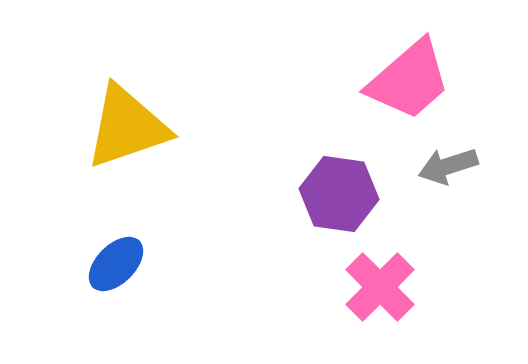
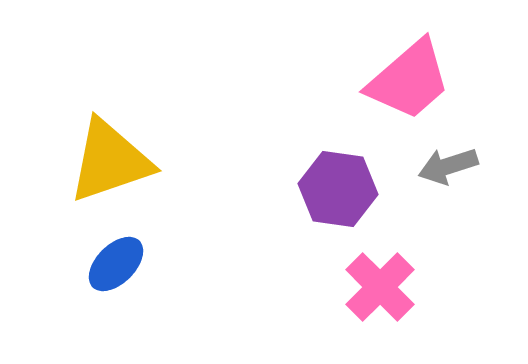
yellow triangle: moved 17 px left, 34 px down
purple hexagon: moved 1 px left, 5 px up
